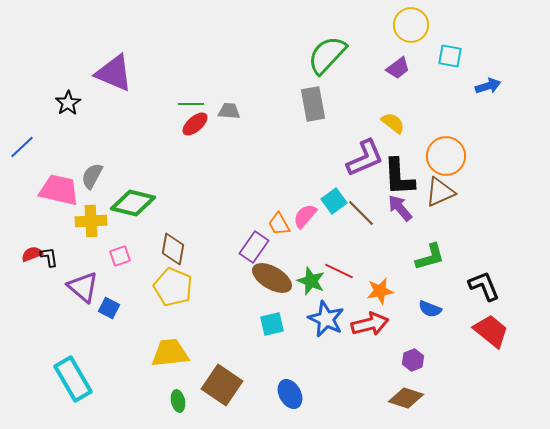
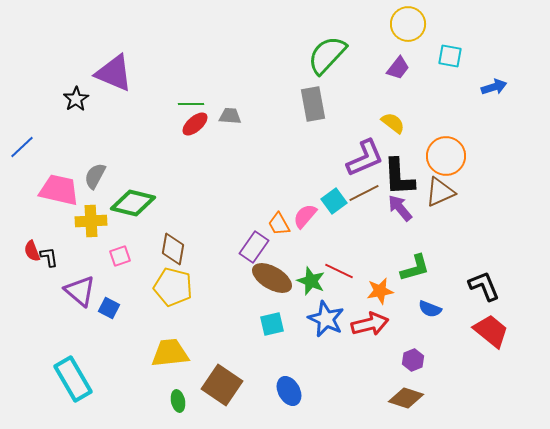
yellow circle at (411, 25): moved 3 px left, 1 px up
purple trapezoid at (398, 68): rotated 15 degrees counterclockwise
blue arrow at (488, 86): moved 6 px right, 1 px down
black star at (68, 103): moved 8 px right, 4 px up
gray trapezoid at (229, 111): moved 1 px right, 5 px down
gray semicircle at (92, 176): moved 3 px right
brown line at (361, 213): moved 3 px right, 20 px up; rotated 72 degrees counterclockwise
red semicircle at (32, 254): moved 3 px up; rotated 90 degrees counterclockwise
green L-shape at (430, 257): moved 15 px left, 11 px down
purple triangle at (83, 287): moved 3 px left, 4 px down
yellow pentagon at (173, 287): rotated 9 degrees counterclockwise
blue ellipse at (290, 394): moved 1 px left, 3 px up
